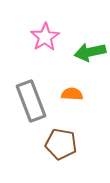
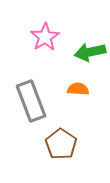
orange semicircle: moved 6 px right, 5 px up
brown pentagon: rotated 24 degrees clockwise
